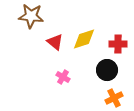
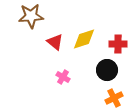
brown star: rotated 10 degrees counterclockwise
